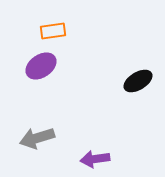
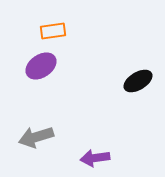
gray arrow: moved 1 px left, 1 px up
purple arrow: moved 1 px up
